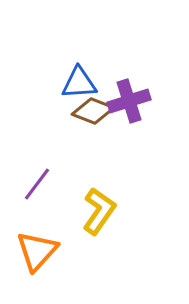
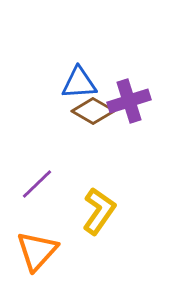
brown diamond: rotated 9 degrees clockwise
purple line: rotated 9 degrees clockwise
